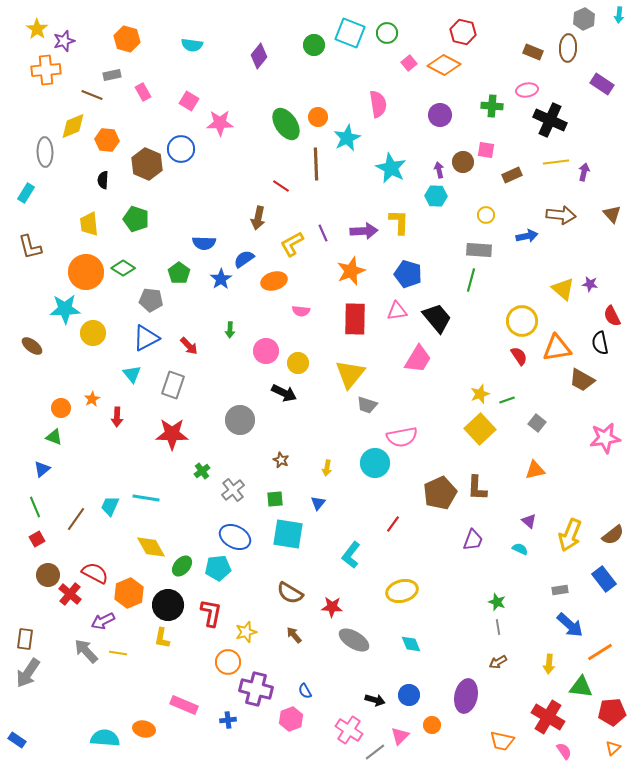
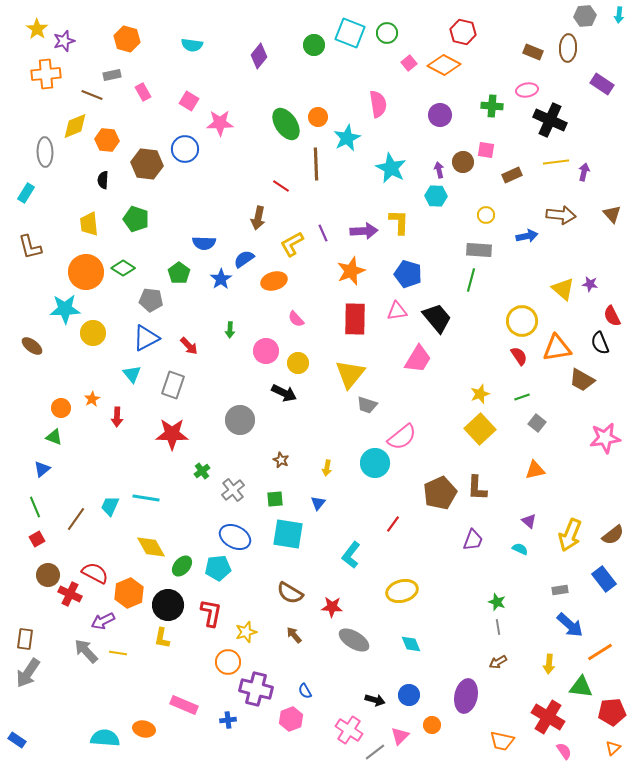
gray hexagon at (584, 19): moved 1 px right, 3 px up; rotated 20 degrees clockwise
orange cross at (46, 70): moved 4 px down
yellow diamond at (73, 126): moved 2 px right
blue circle at (181, 149): moved 4 px right
brown hexagon at (147, 164): rotated 16 degrees counterclockwise
pink semicircle at (301, 311): moved 5 px left, 8 px down; rotated 42 degrees clockwise
black semicircle at (600, 343): rotated 10 degrees counterclockwise
green line at (507, 400): moved 15 px right, 3 px up
pink semicircle at (402, 437): rotated 28 degrees counterclockwise
red cross at (70, 594): rotated 15 degrees counterclockwise
